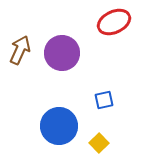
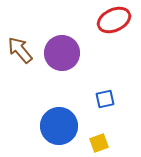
red ellipse: moved 2 px up
brown arrow: rotated 64 degrees counterclockwise
blue square: moved 1 px right, 1 px up
yellow square: rotated 24 degrees clockwise
